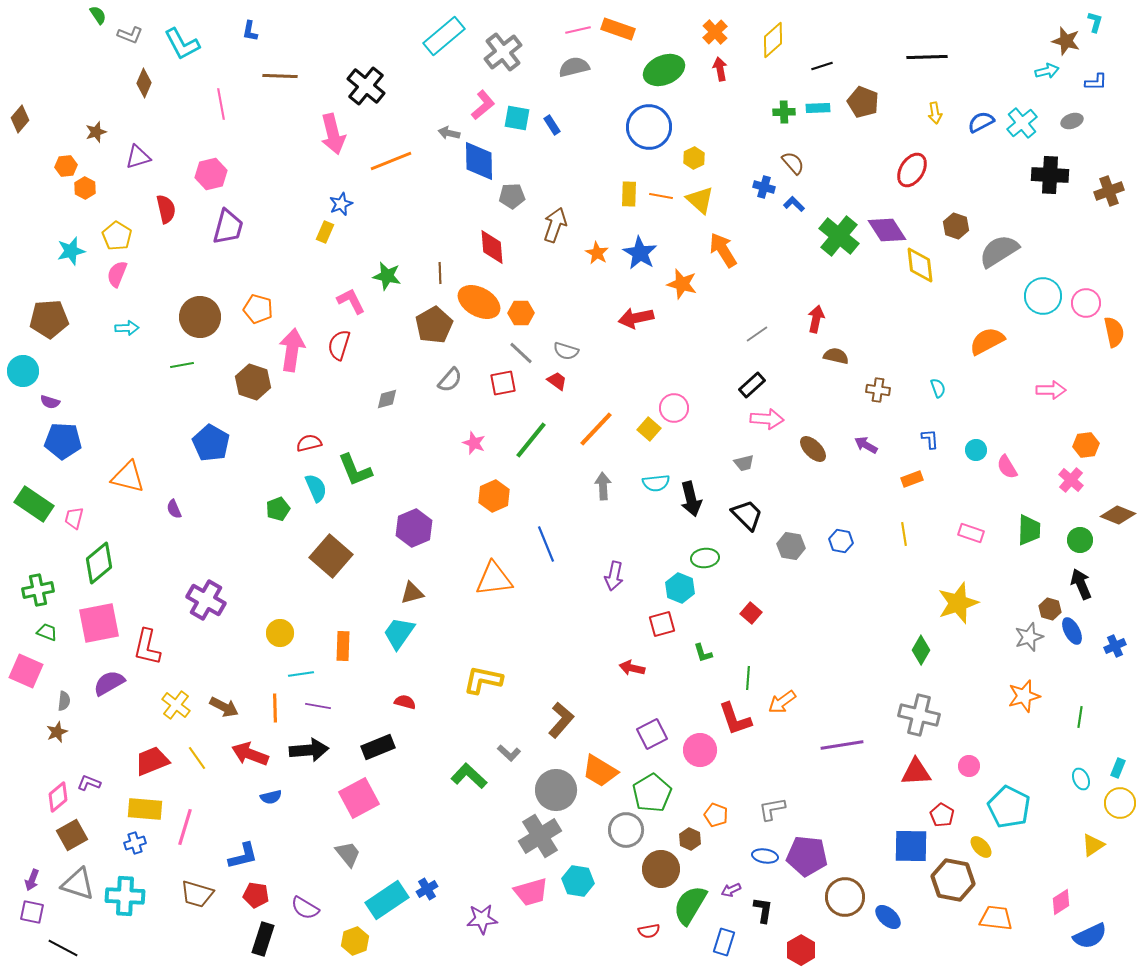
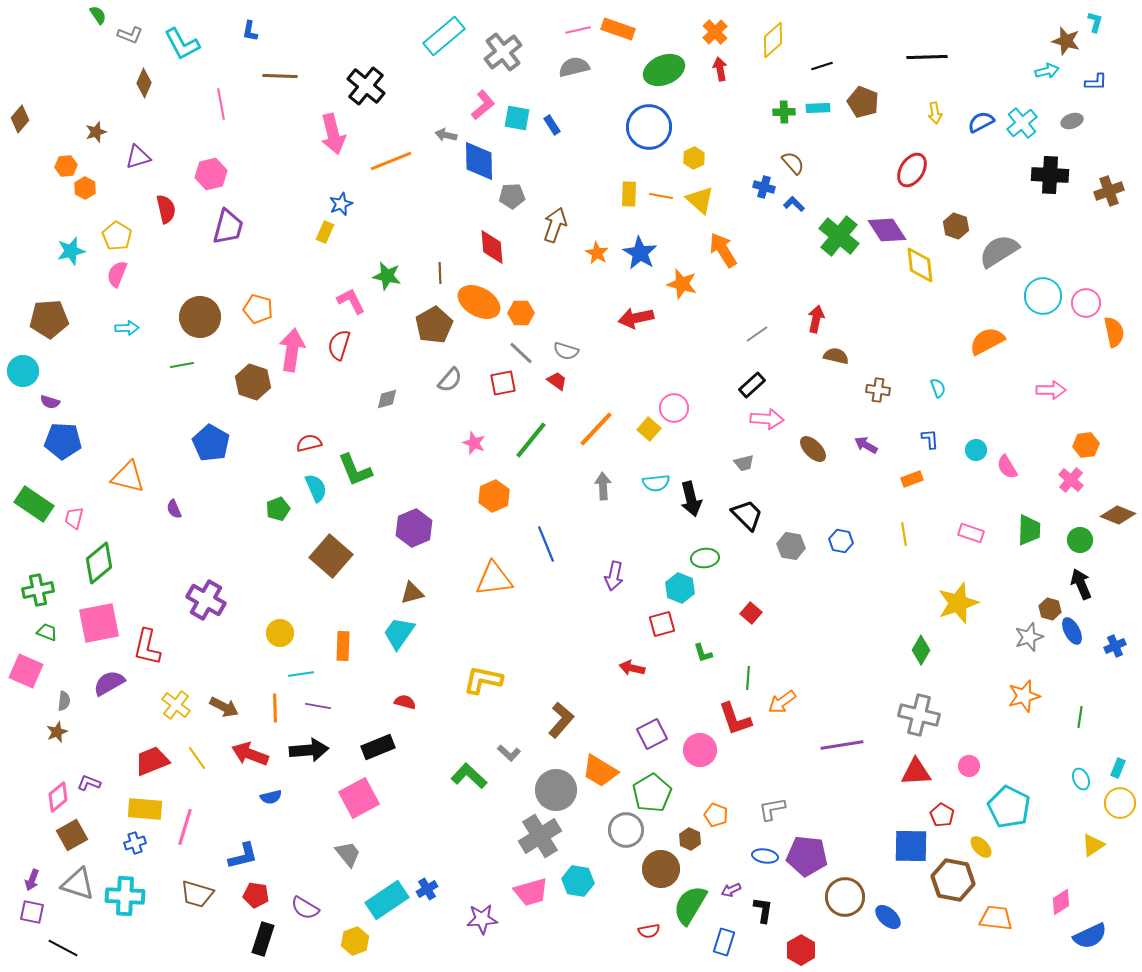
gray arrow at (449, 133): moved 3 px left, 2 px down
